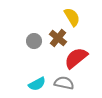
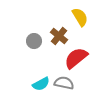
yellow semicircle: moved 8 px right
brown cross: moved 1 px right, 2 px up
cyan semicircle: moved 4 px right
